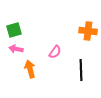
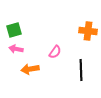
orange arrow: rotated 84 degrees counterclockwise
